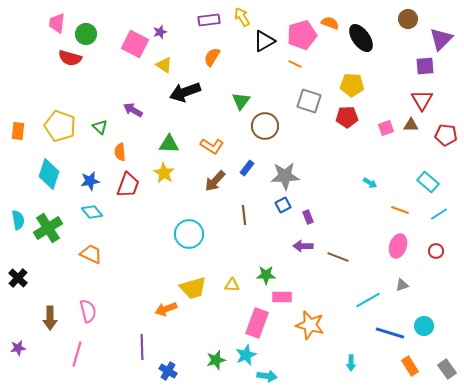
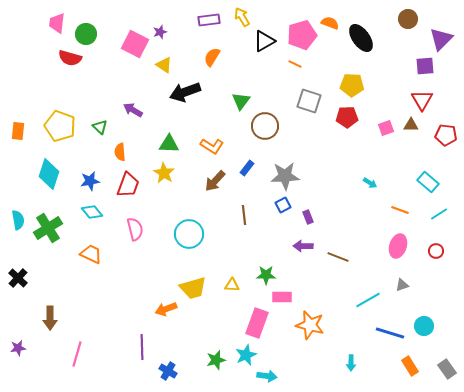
pink semicircle at (88, 311): moved 47 px right, 82 px up
